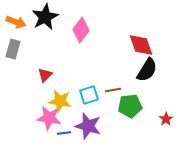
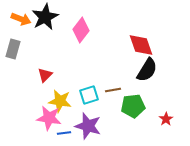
orange arrow: moved 5 px right, 3 px up
green pentagon: moved 3 px right
